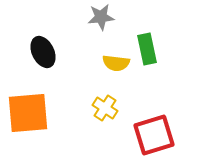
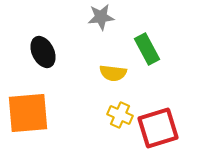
green rectangle: rotated 16 degrees counterclockwise
yellow semicircle: moved 3 px left, 10 px down
yellow cross: moved 15 px right, 7 px down; rotated 10 degrees counterclockwise
red square: moved 4 px right, 7 px up
